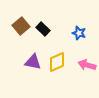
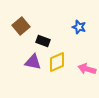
black rectangle: moved 12 px down; rotated 24 degrees counterclockwise
blue star: moved 6 px up
pink arrow: moved 4 px down
